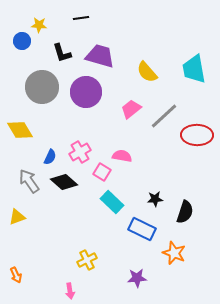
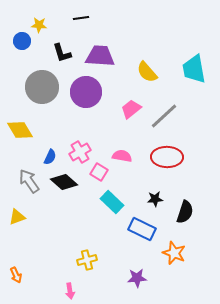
purple trapezoid: rotated 12 degrees counterclockwise
red ellipse: moved 30 px left, 22 px down
pink square: moved 3 px left
yellow cross: rotated 12 degrees clockwise
